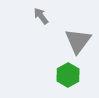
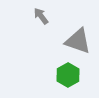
gray triangle: rotated 48 degrees counterclockwise
